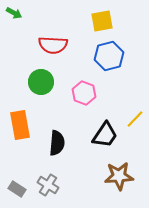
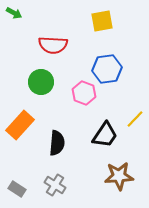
blue hexagon: moved 2 px left, 13 px down; rotated 8 degrees clockwise
orange rectangle: rotated 52 degrees clockwise
gray cross: moved 7 px right
